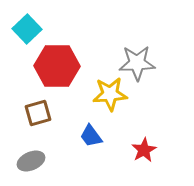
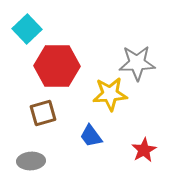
brown square: moved 5 px right
gray ellipse: rotated 20 degrees clockwise
